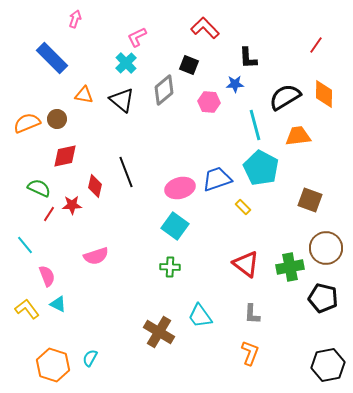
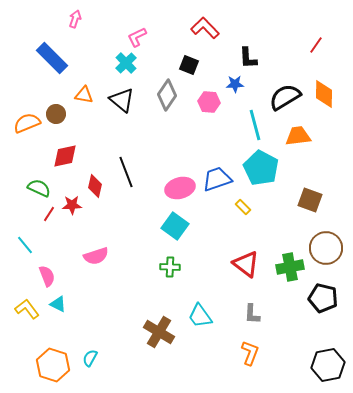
gray diamond at (164, 90): moved 3 px right, 5 px down; rotated 16 degrees counterclockwise
brown circle at (57, 119): moved 1 px left, 5 px up
